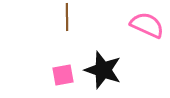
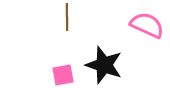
black star: moved 1 px right, 5 px up
